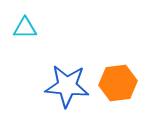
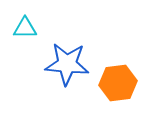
blue star: moved 22 px up
